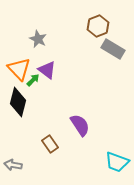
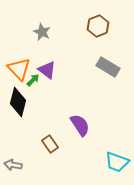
gray star: moved 4 px right, 7 px up
gray rectangle: moved 5 px left, 18 px down
